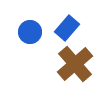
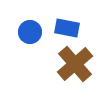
blue rectangle: rotated 60 degrees clockwise
